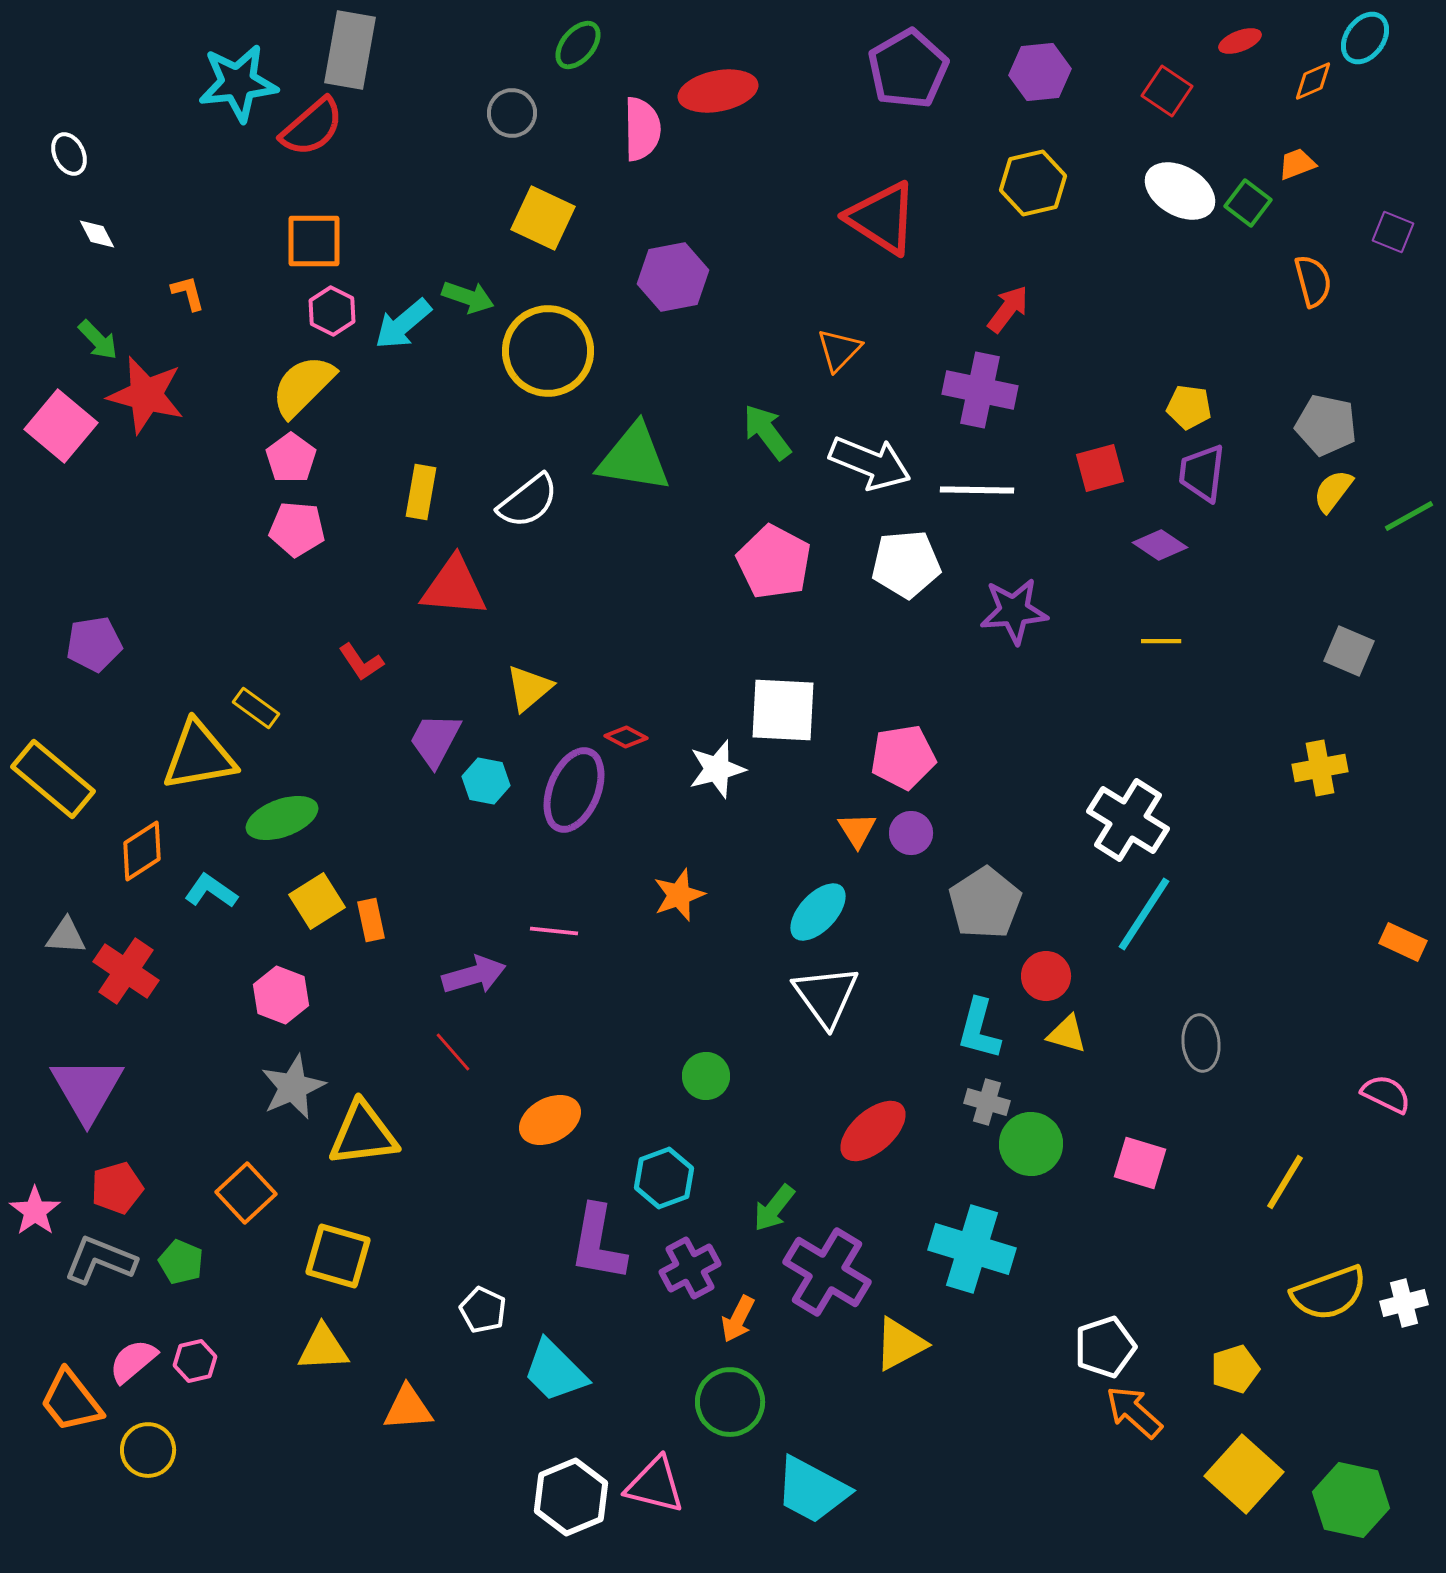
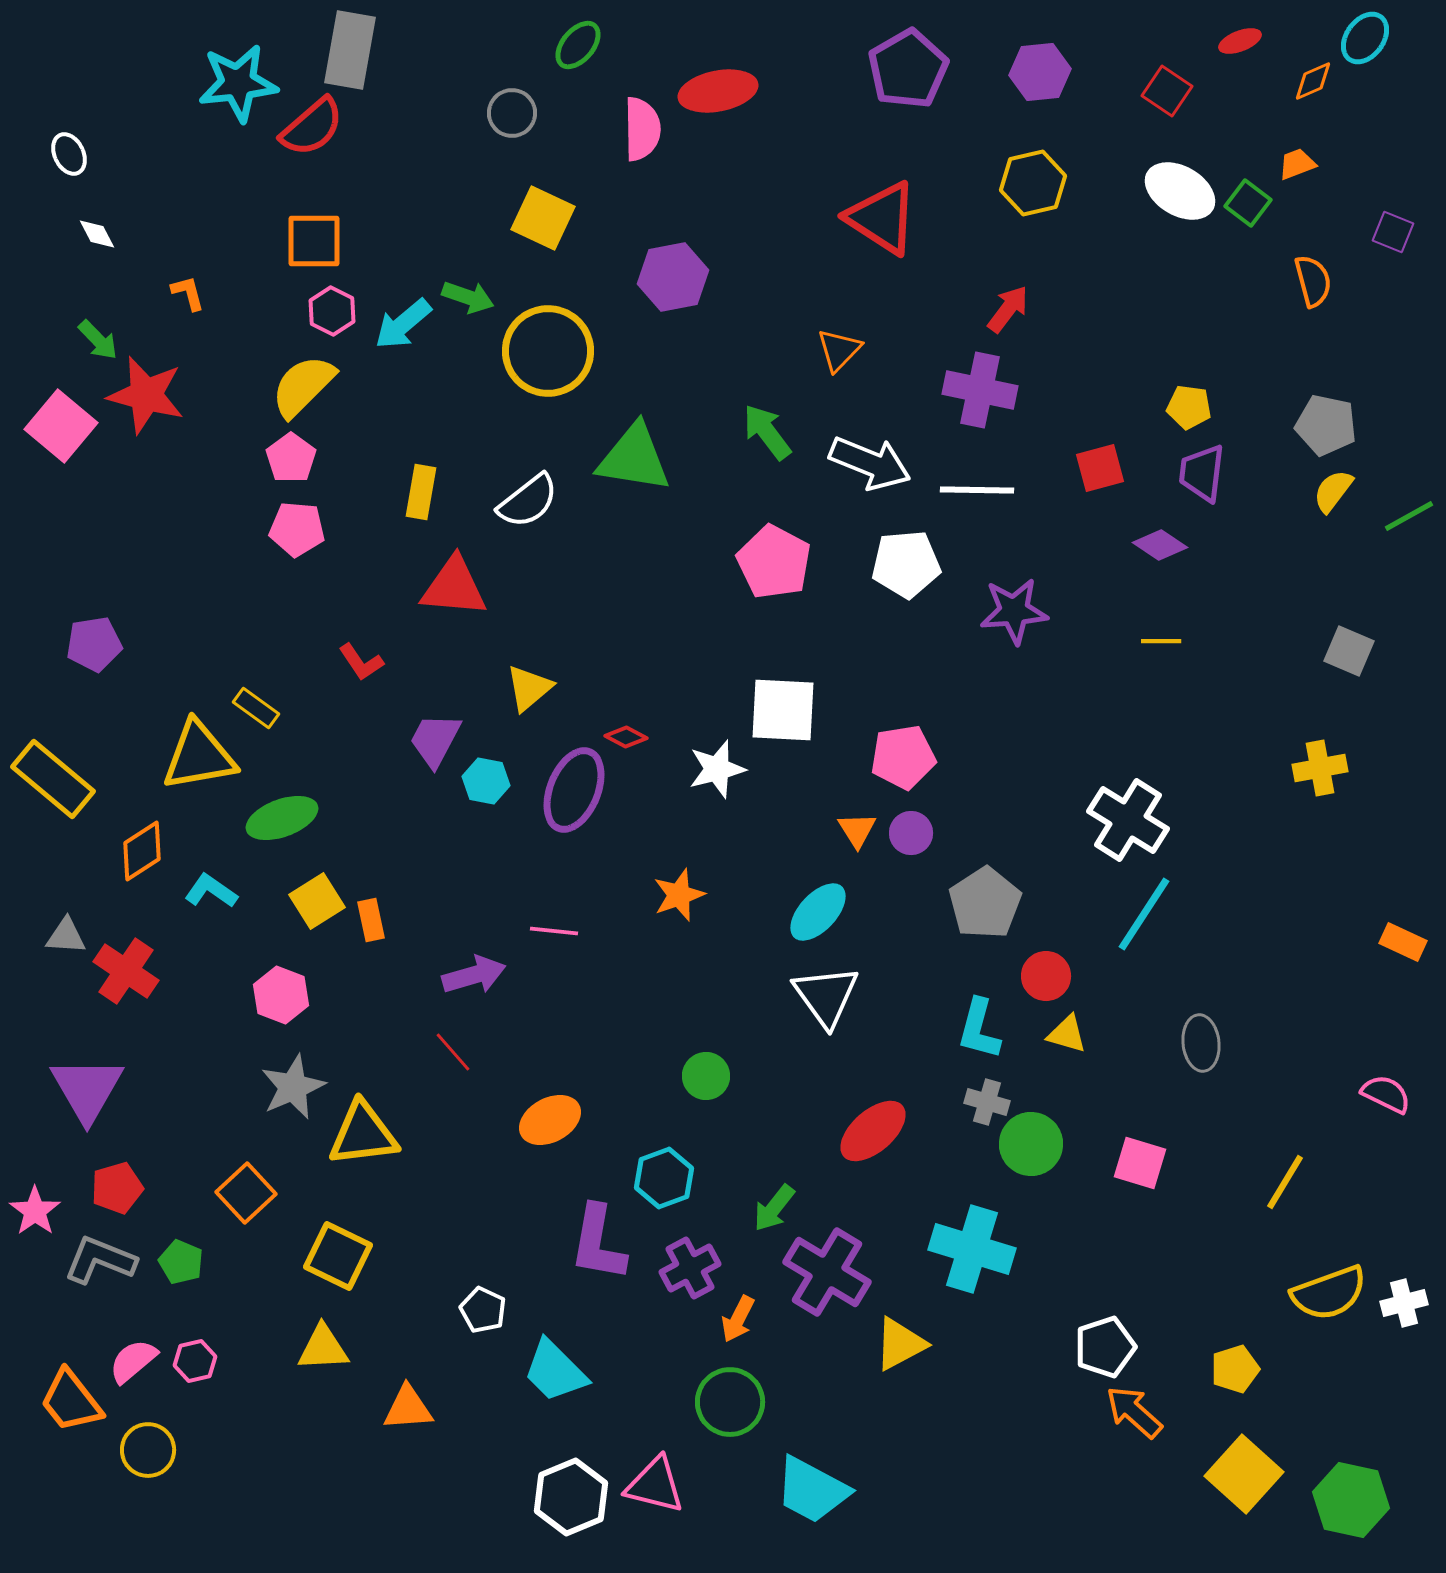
yellow square at (338, 1256): rotated 10 degrees clockwise
